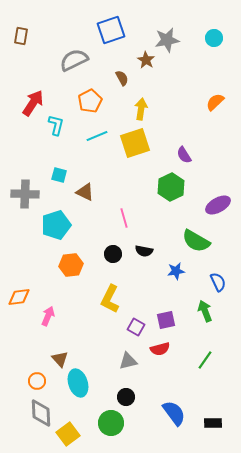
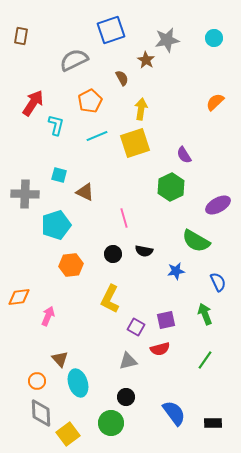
green arrow at (205, 311): moved 3 px down
